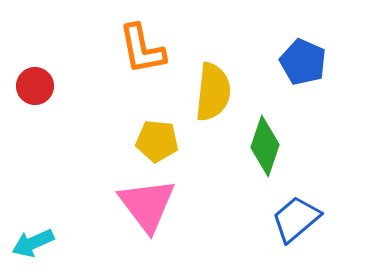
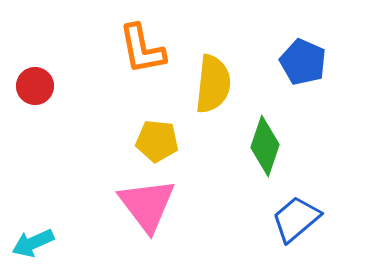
yellow semicircle: moved 8 px up
